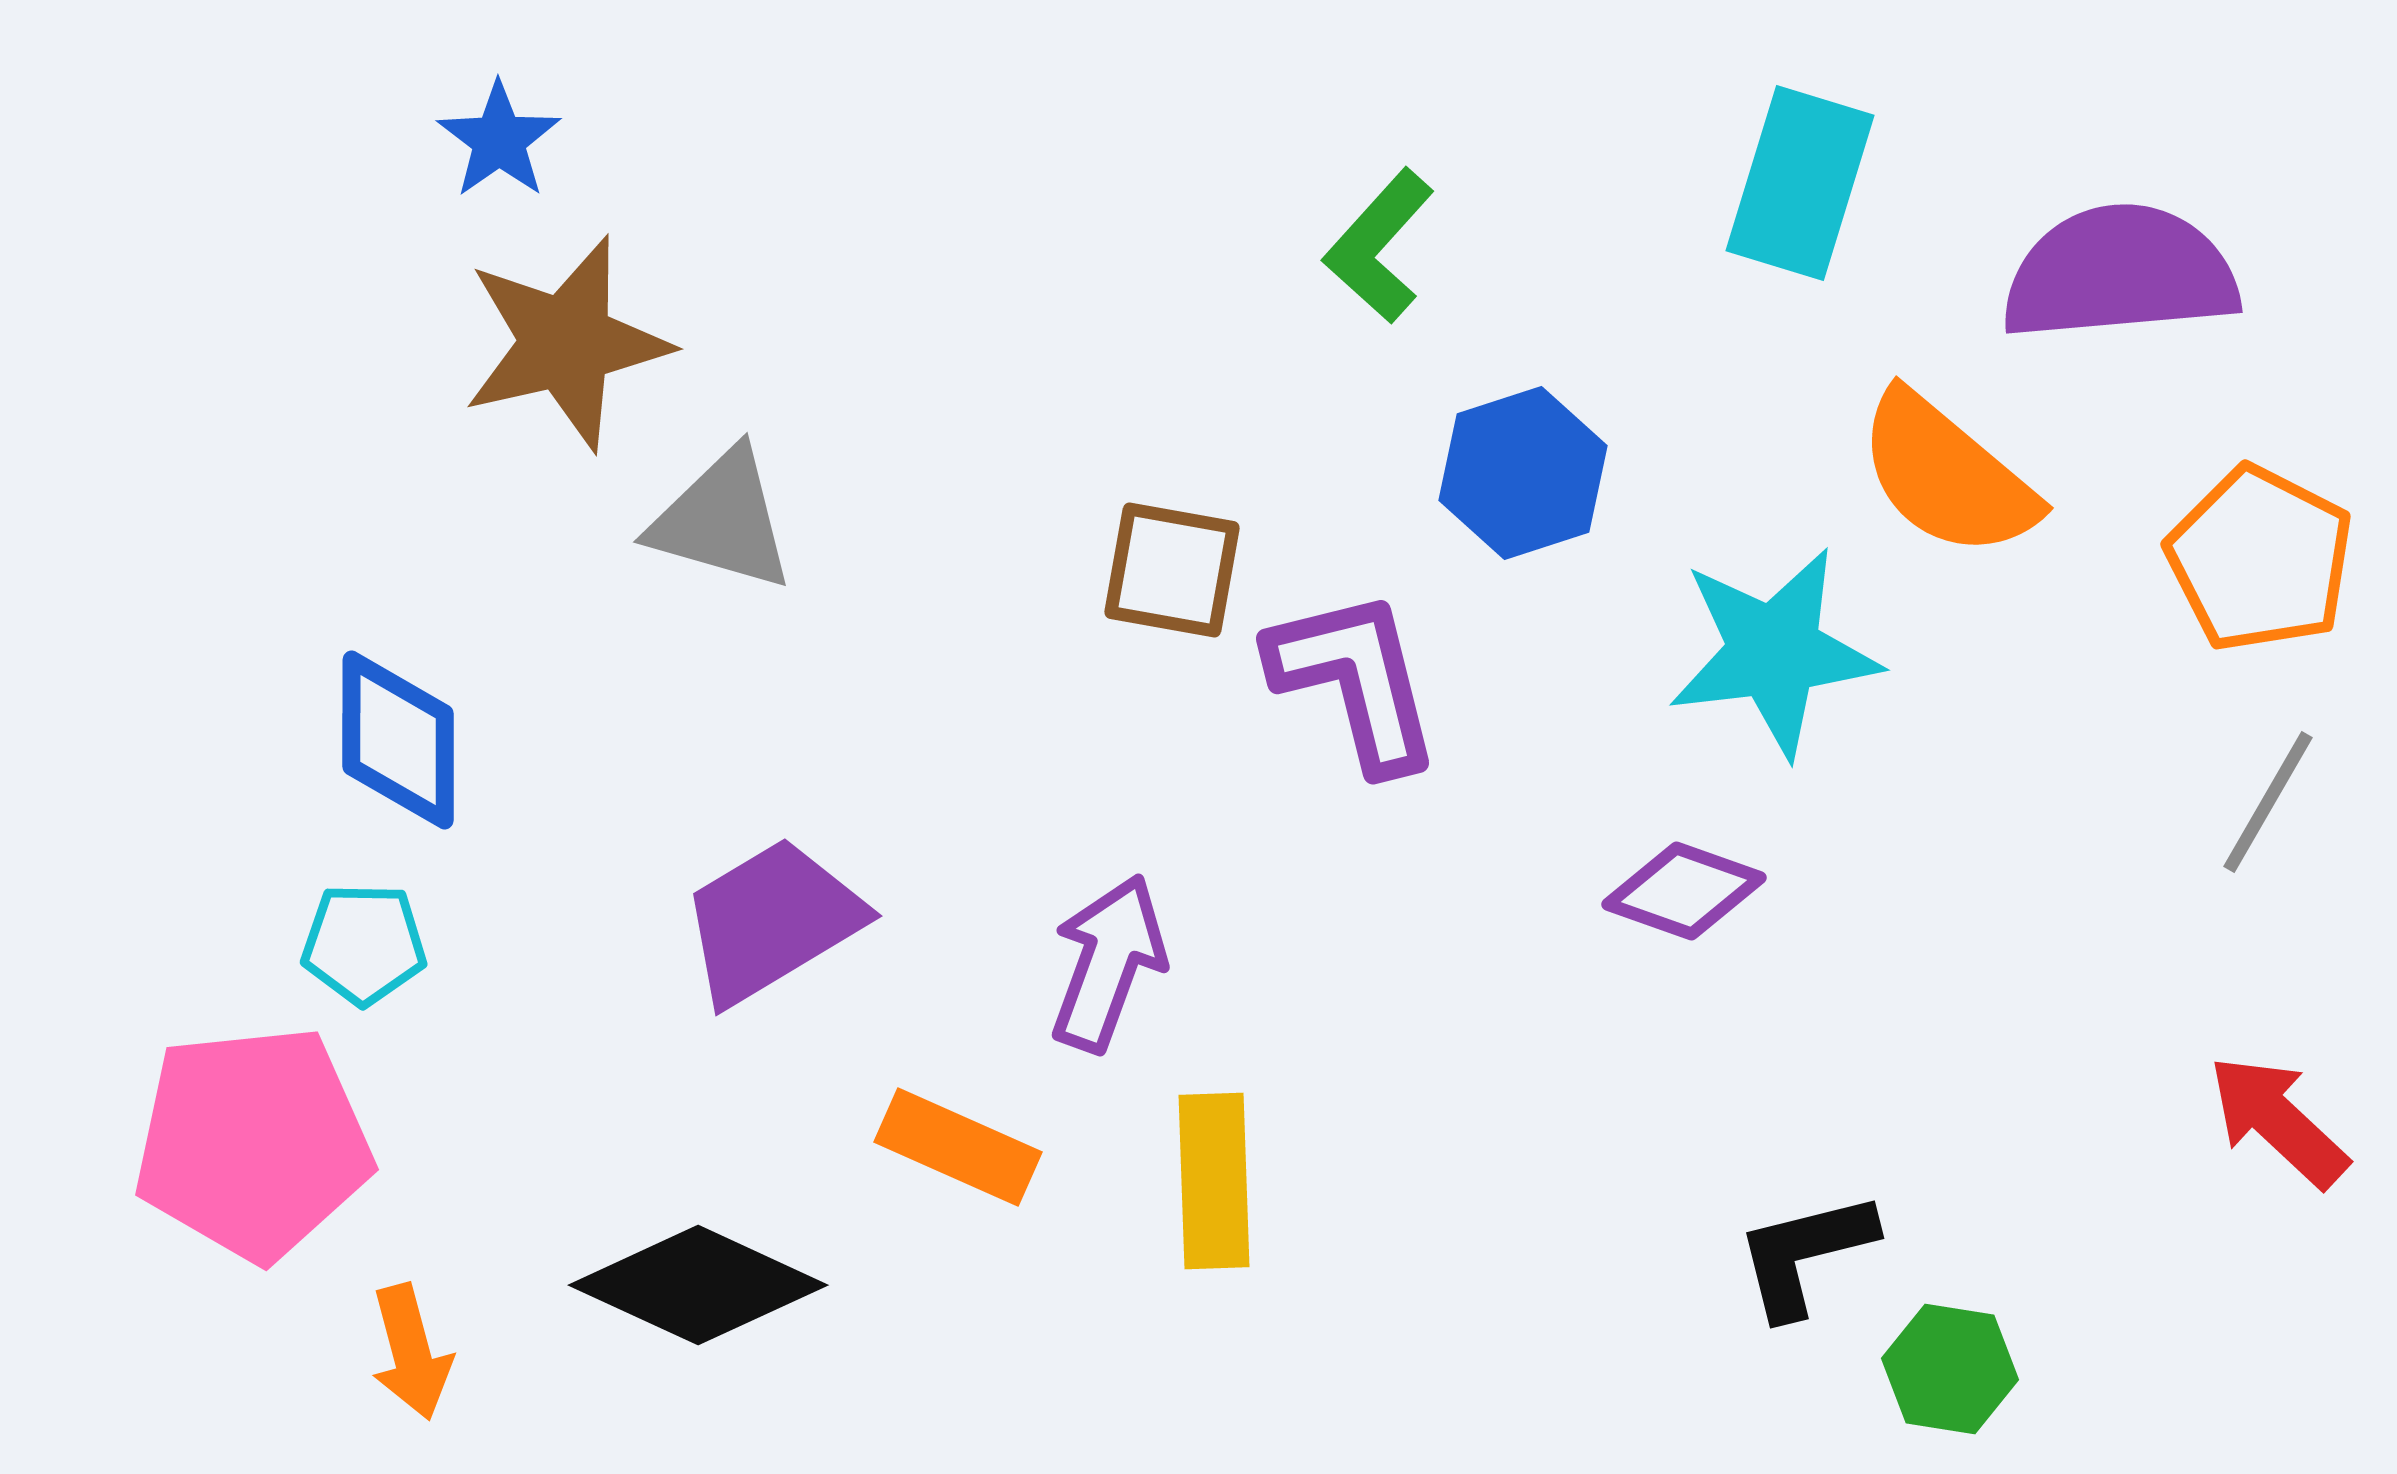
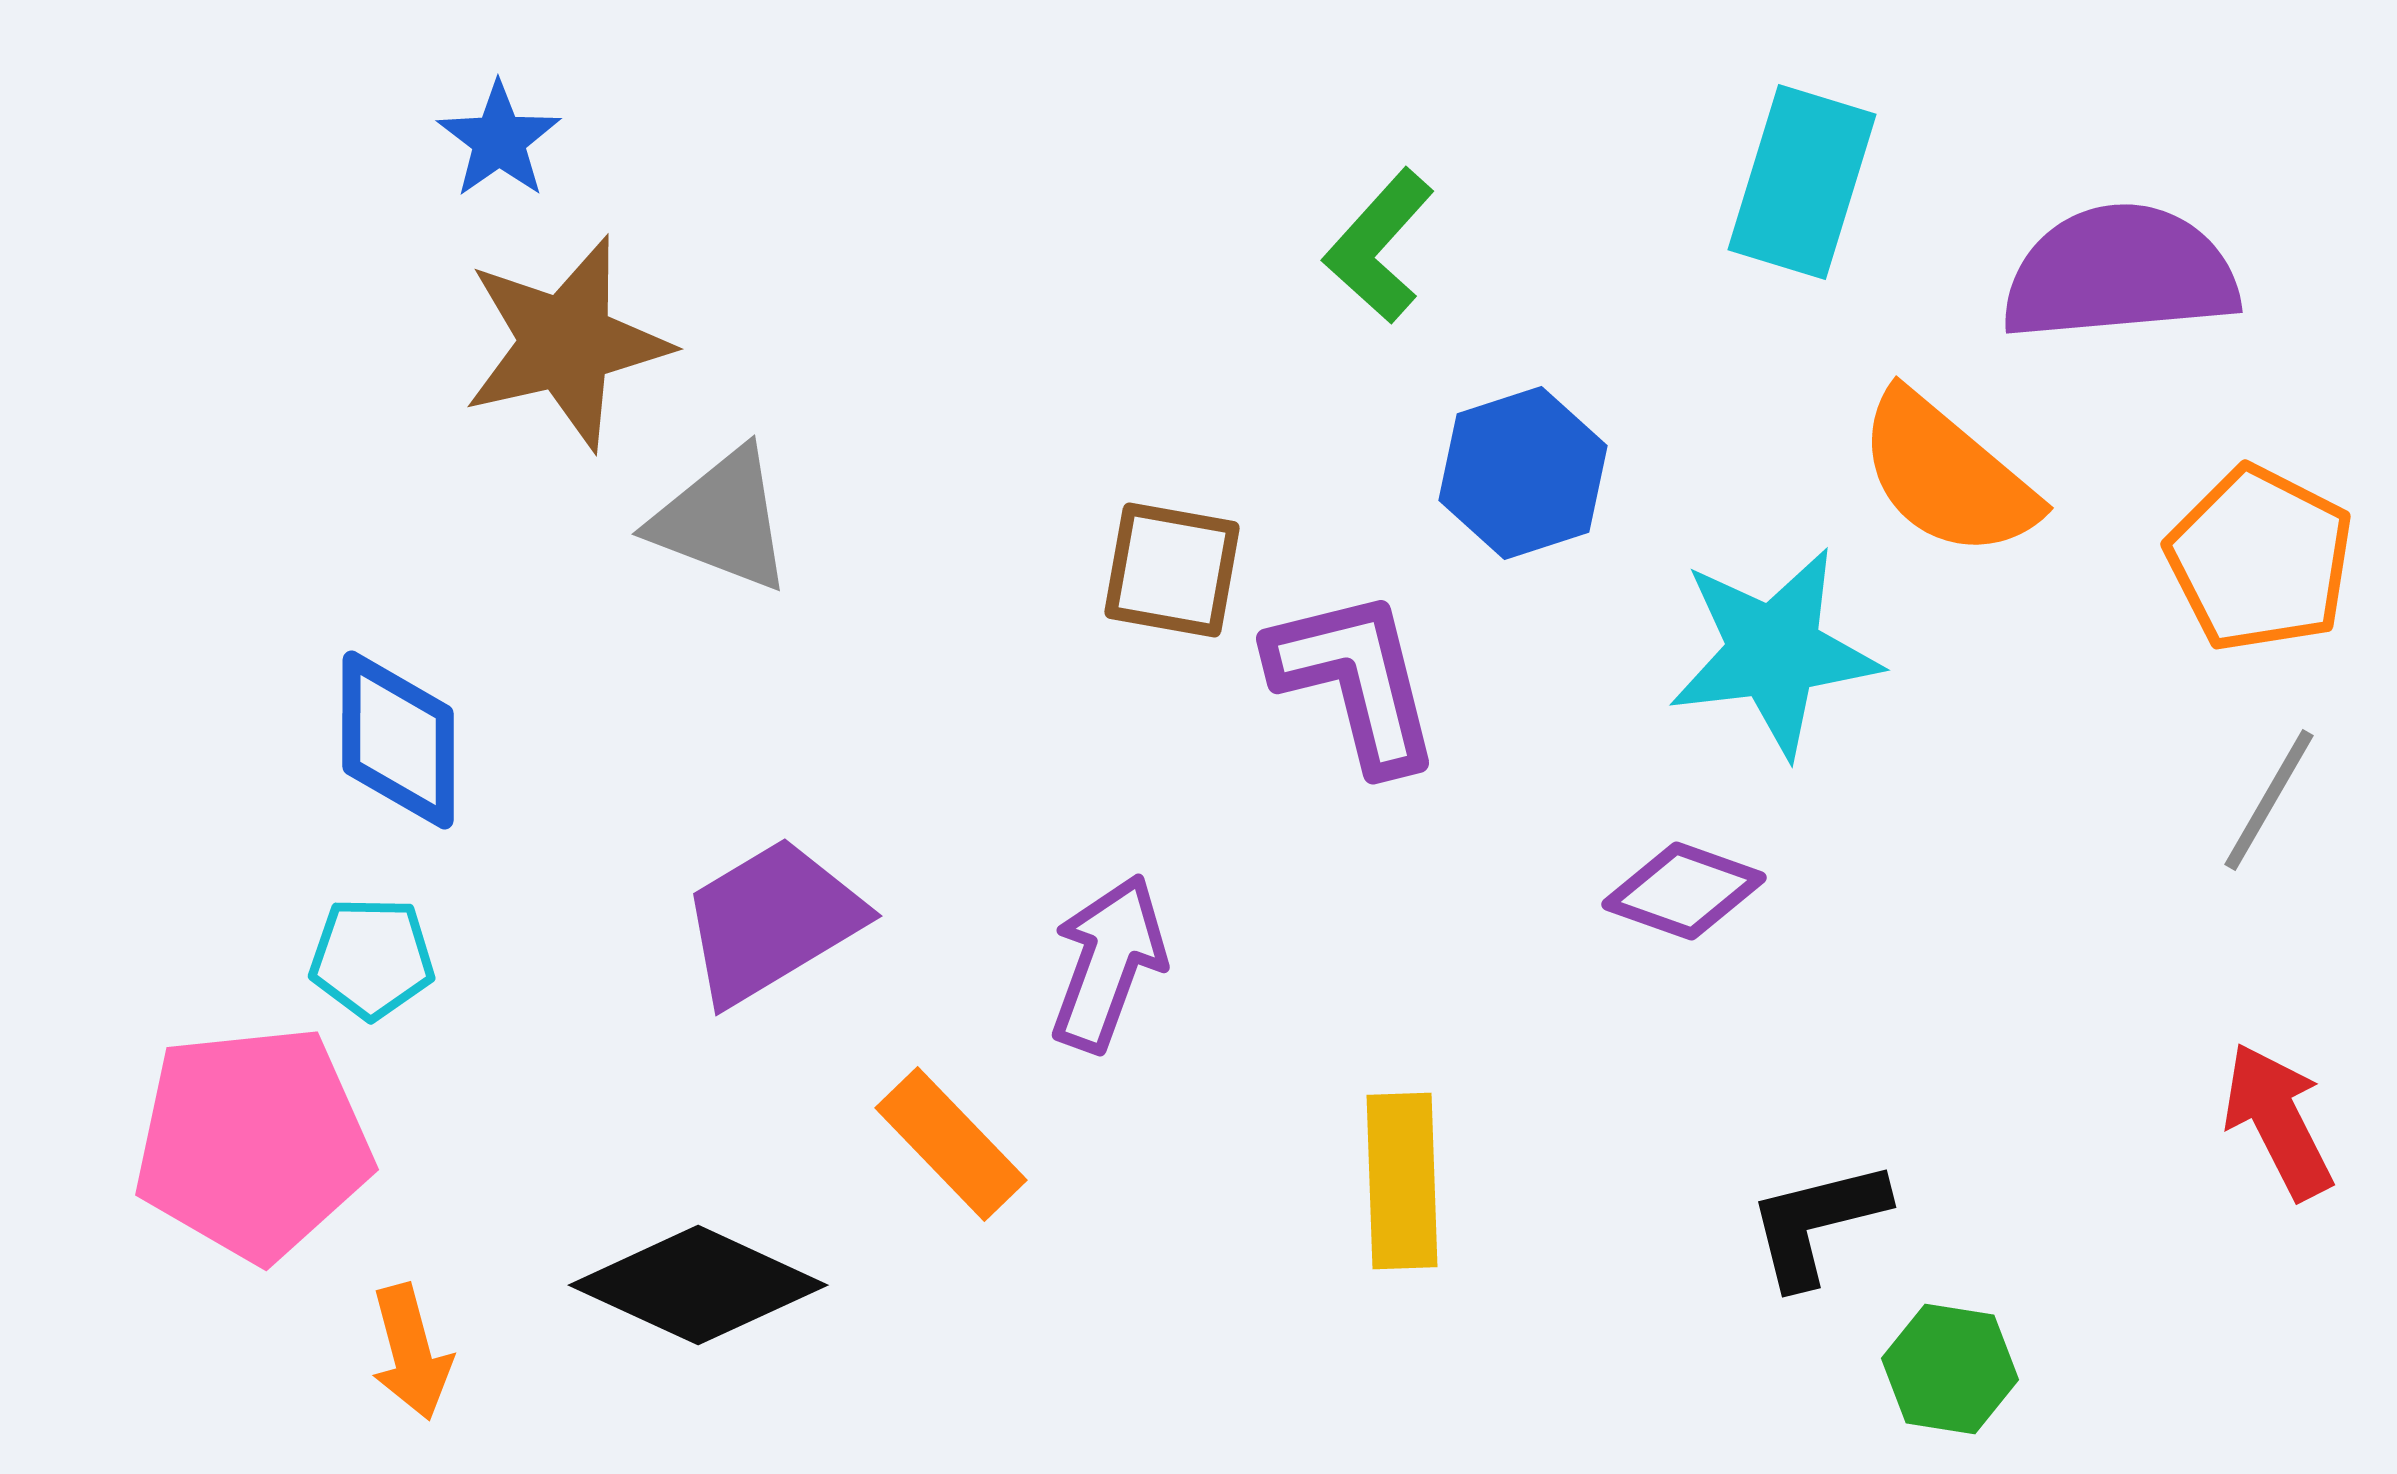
cyan rectangle: moved 2 px right, 1 px up
gray triangle: rotated 5 degrees clockwise
gray line: moved 1 px right, 2 px up
cyan pentagon: moved 8 px right, 14 px down
red arrow: rotated 20 degrees clockwise
orange rectangle: moved 7 px left, 3 px up; rotated 22 degrees clockwise
yellow rectangle: moved 188 px right
black L-shape: moved 12 px right, 31 px up
